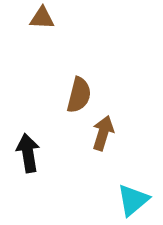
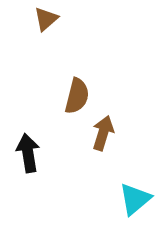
brown triangle: moved 4 px right, 1 px down; rotated 44 degrees counterclockwise
brown semicircle: moved 2 px left, 1 px down
cyan triangle: moved 2 px right, 1 px up
